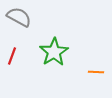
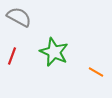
green star: rotated 16 degrees counterclockwise
orange line: rotated 28 degrees clockwise
